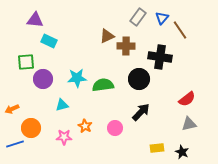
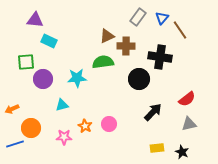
green semicircle: moved 23 px up
black arrow: moved 12 px right
pink circle: moved 6 px left, 4 px up
